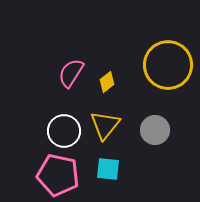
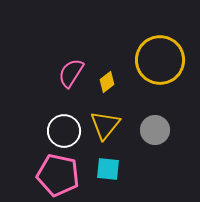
yellow circle: moved 8 px left, 5 px up
